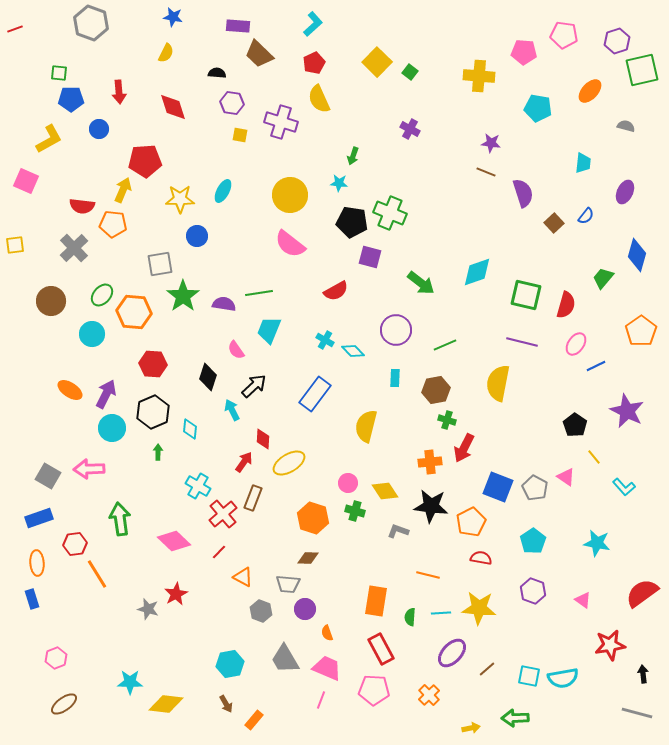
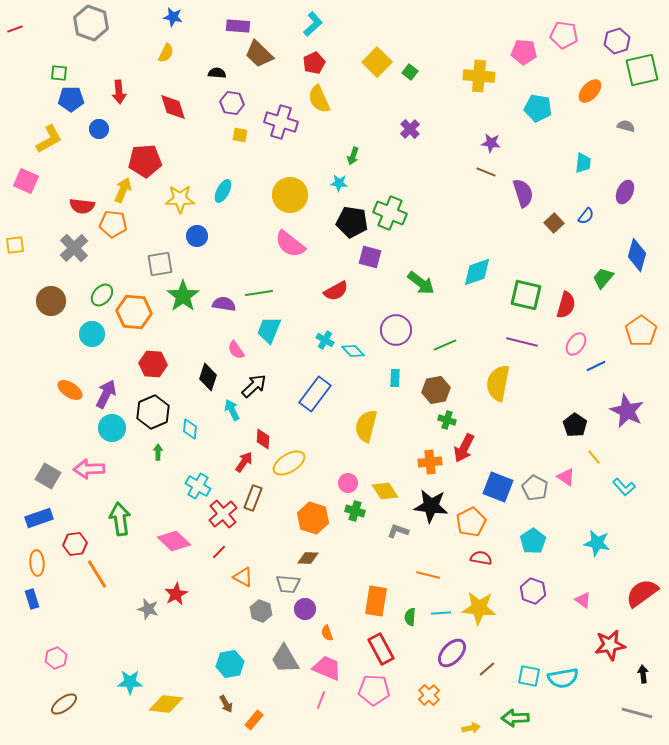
purple cross at (410, 129): rotated 18 degrees clockwise
